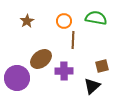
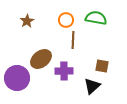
orange circle: moved 2 px right, 1 px up
brown square: rotated 24 degrees clockwise
